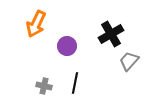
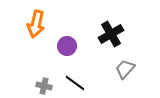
orange arrow: rotated 12 degrees counterclockwise
gray trapezoid: moved 4 px left, 8 px down
black line: rotated 65 degrees counterclockwise
